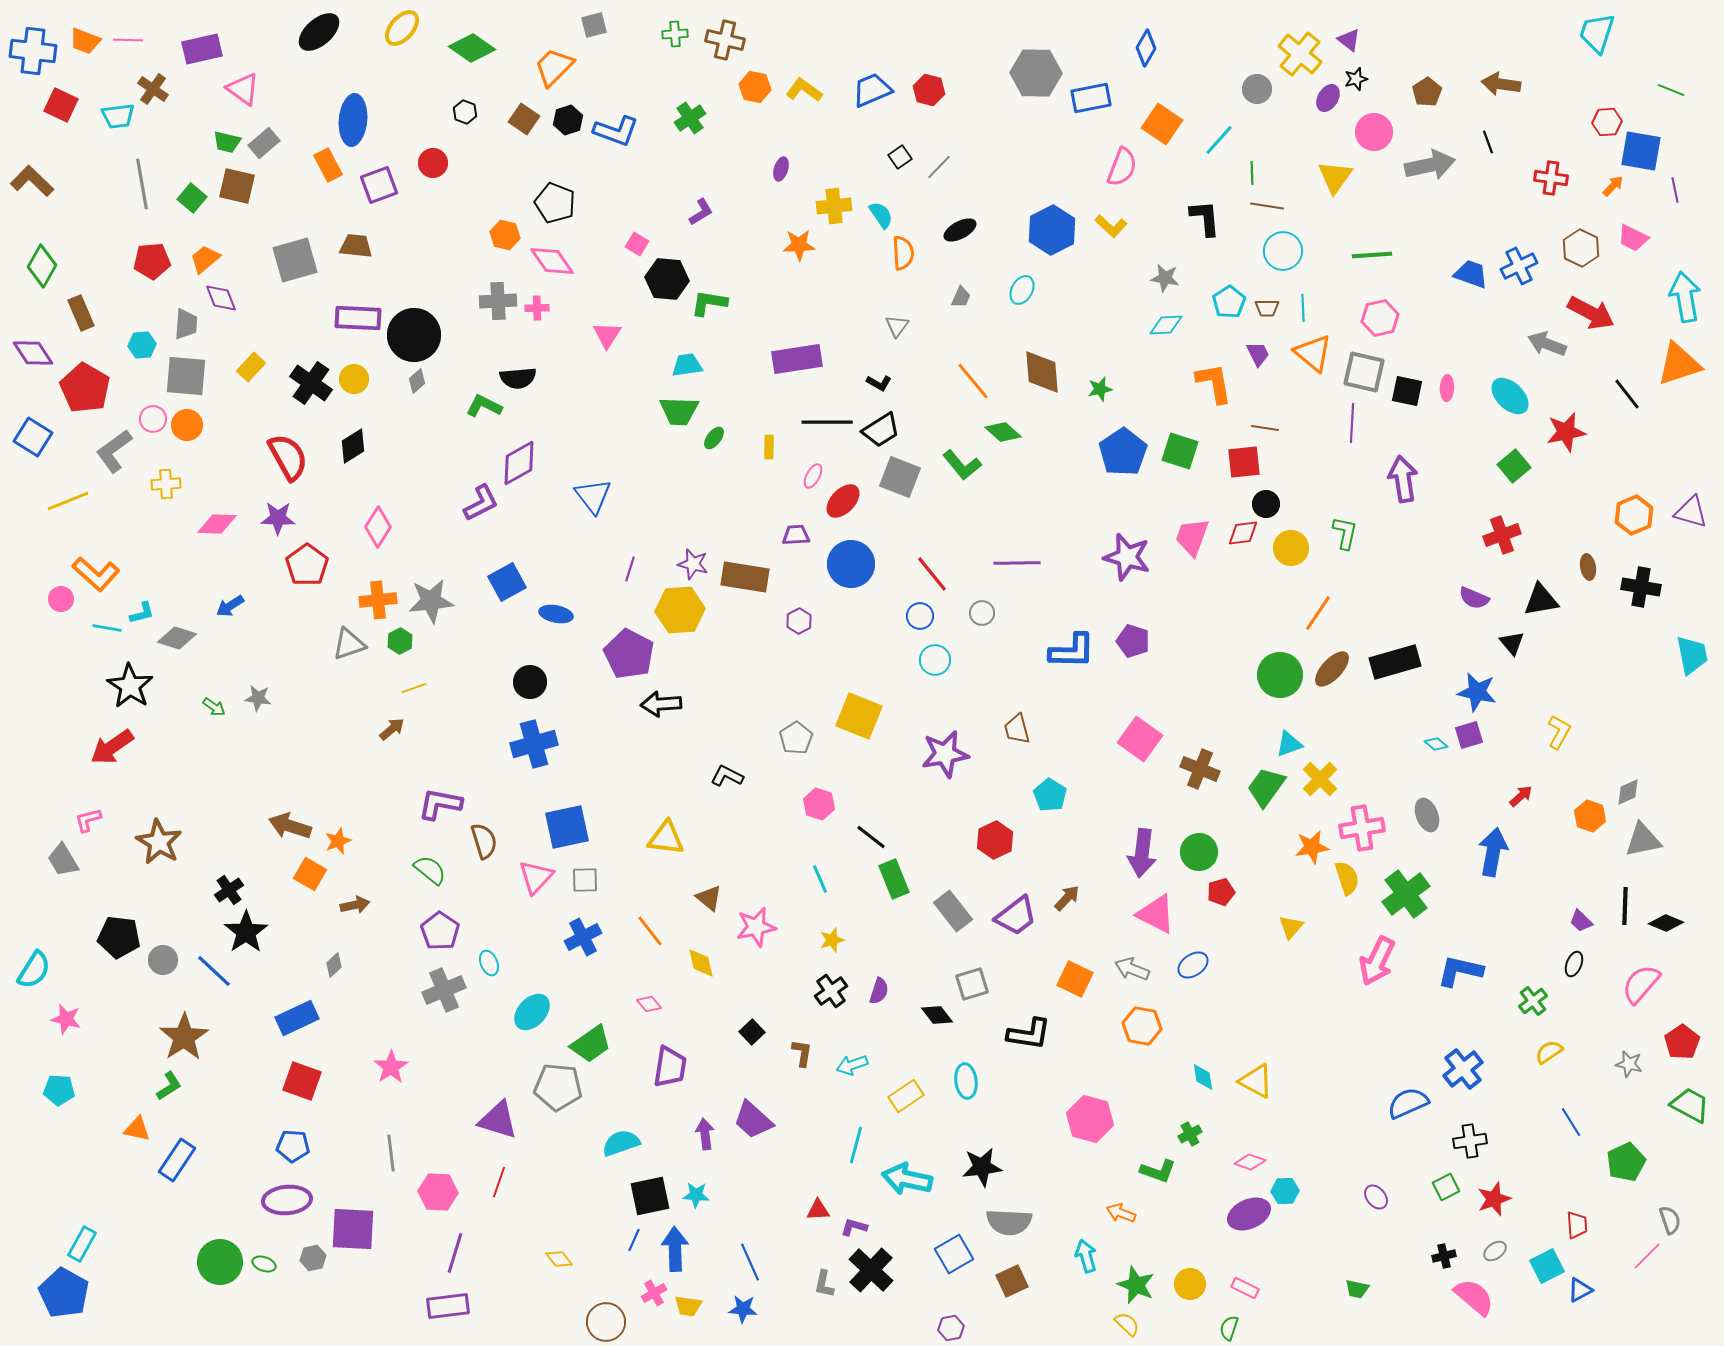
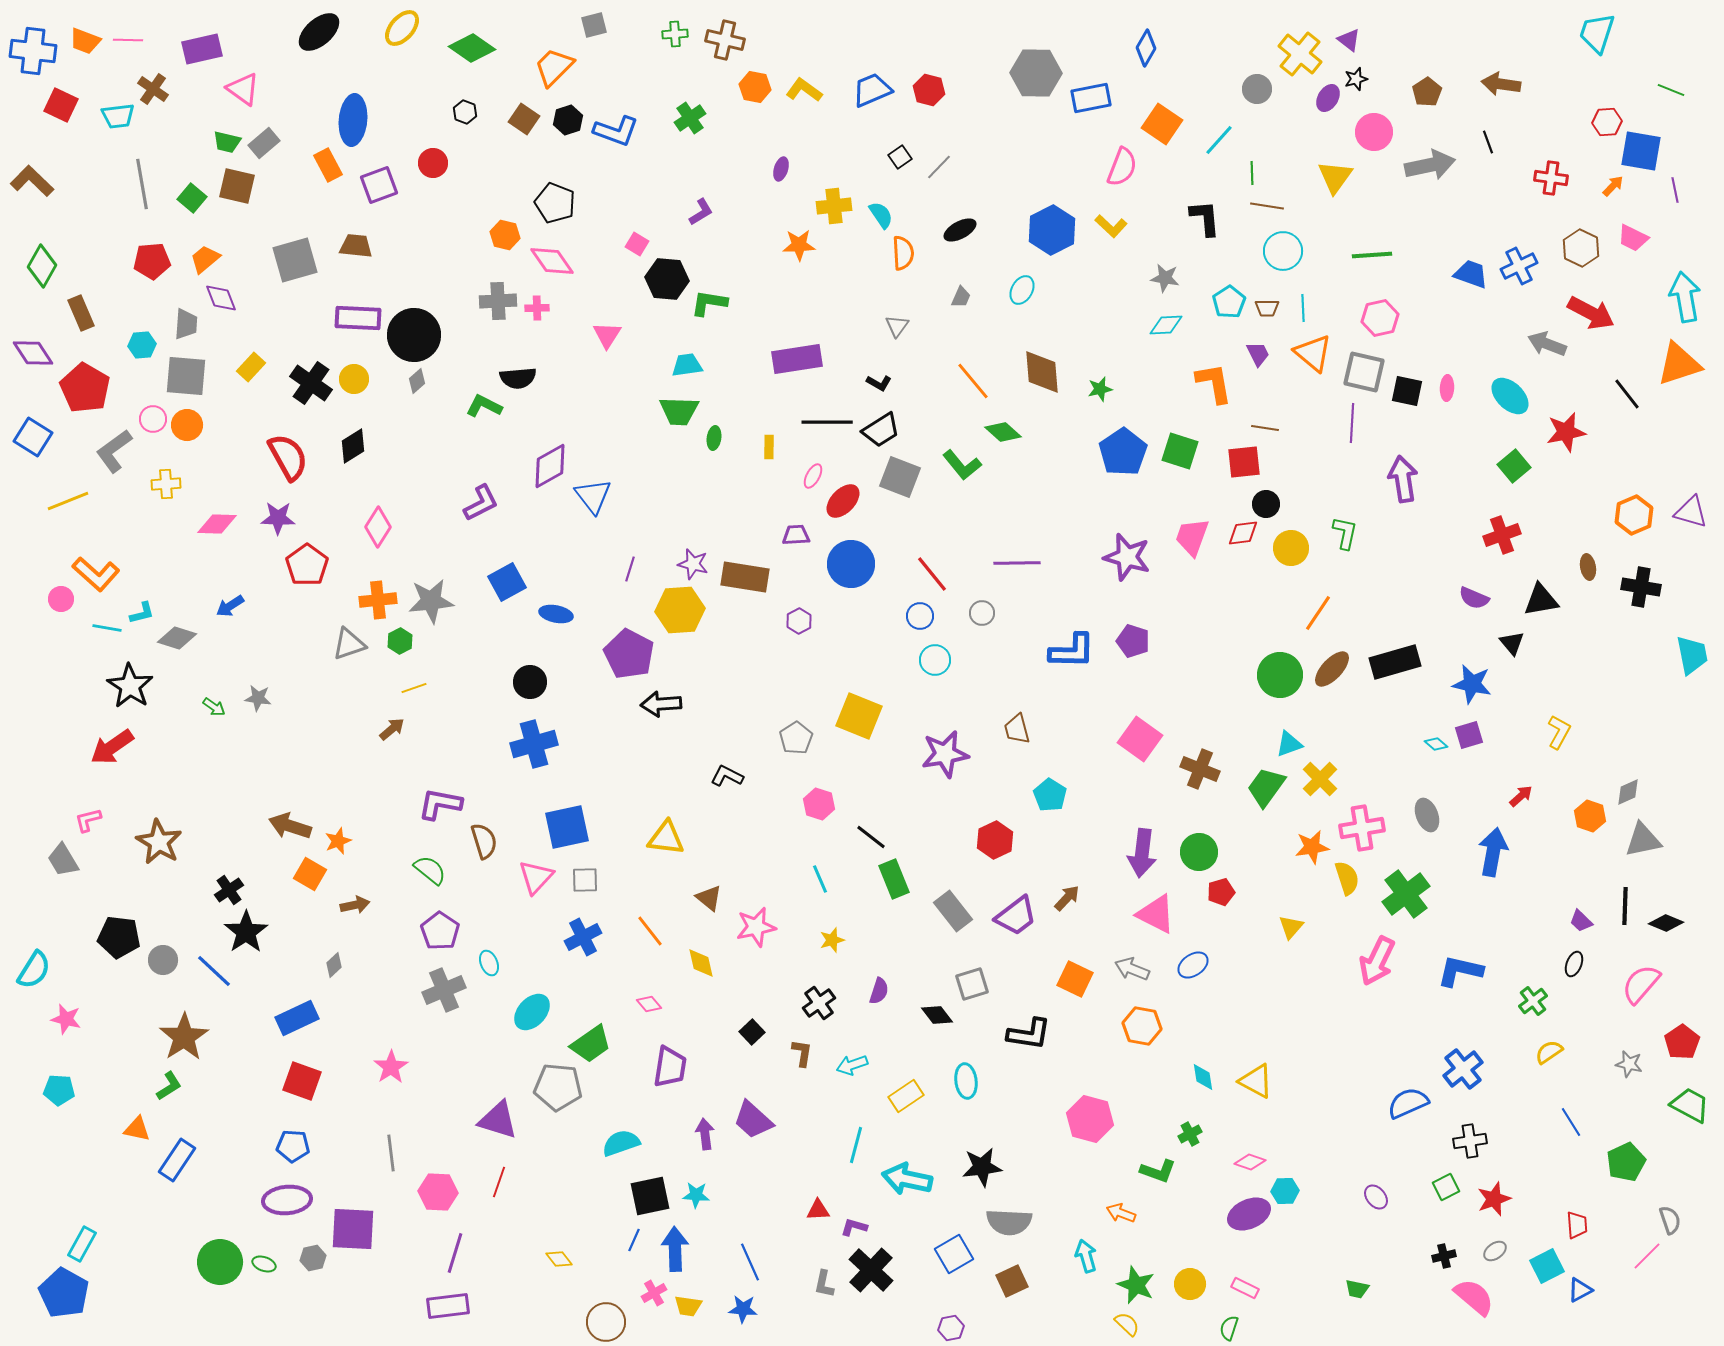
green ellipse at (714, 438): rotated 30 degrees counterclockwise
purple diamond at (519, 463): moved 31 px right, 3 px down
blue star at (1477, 692): moved 5 px left, 8 px up
black cross at (831, 991): moved 12 px left, 12 px down
